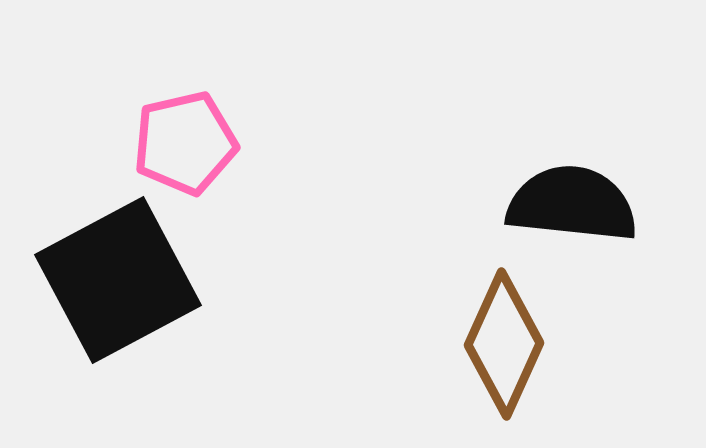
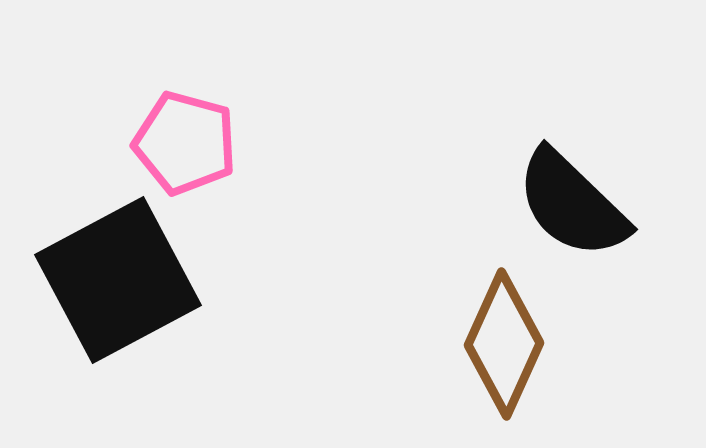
pink pentagon: rotated 28 degrees clockwise
black semicircle: rotated 142 degrees counterclockwise
